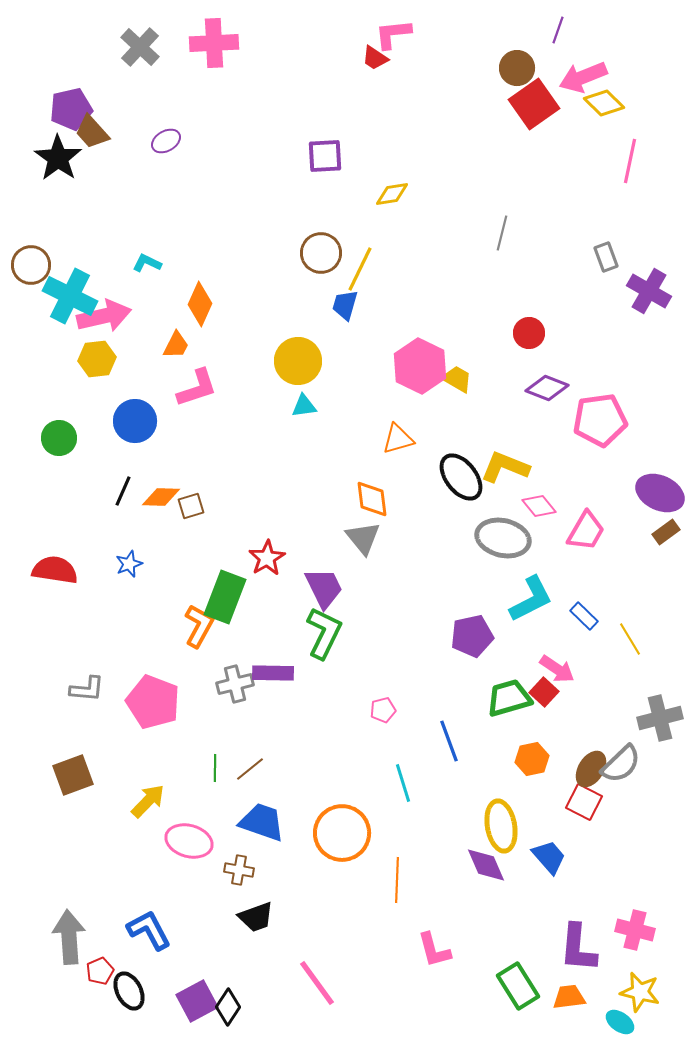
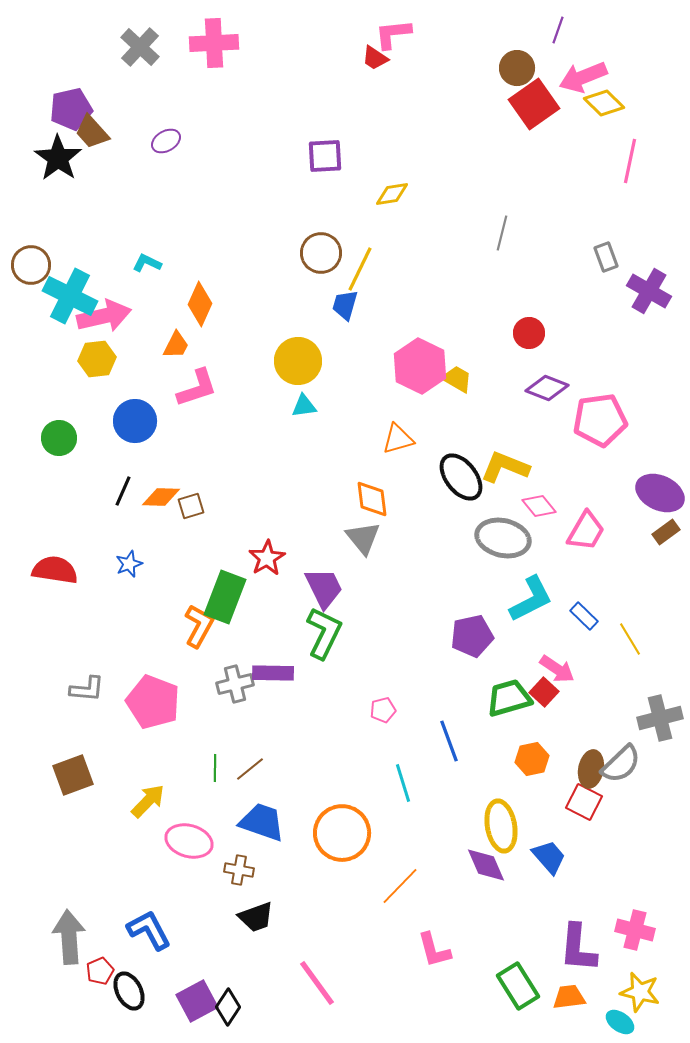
brown ellipse at (591, 769): rotated 21 degrees counterclockwise
orange line at (397, 880): moved 3 px right, 6 px down; rotated 42 degrees clockwise
